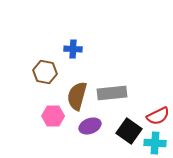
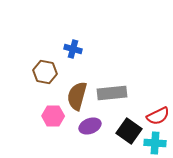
blue cross: rotated 12 degrees clockwise
